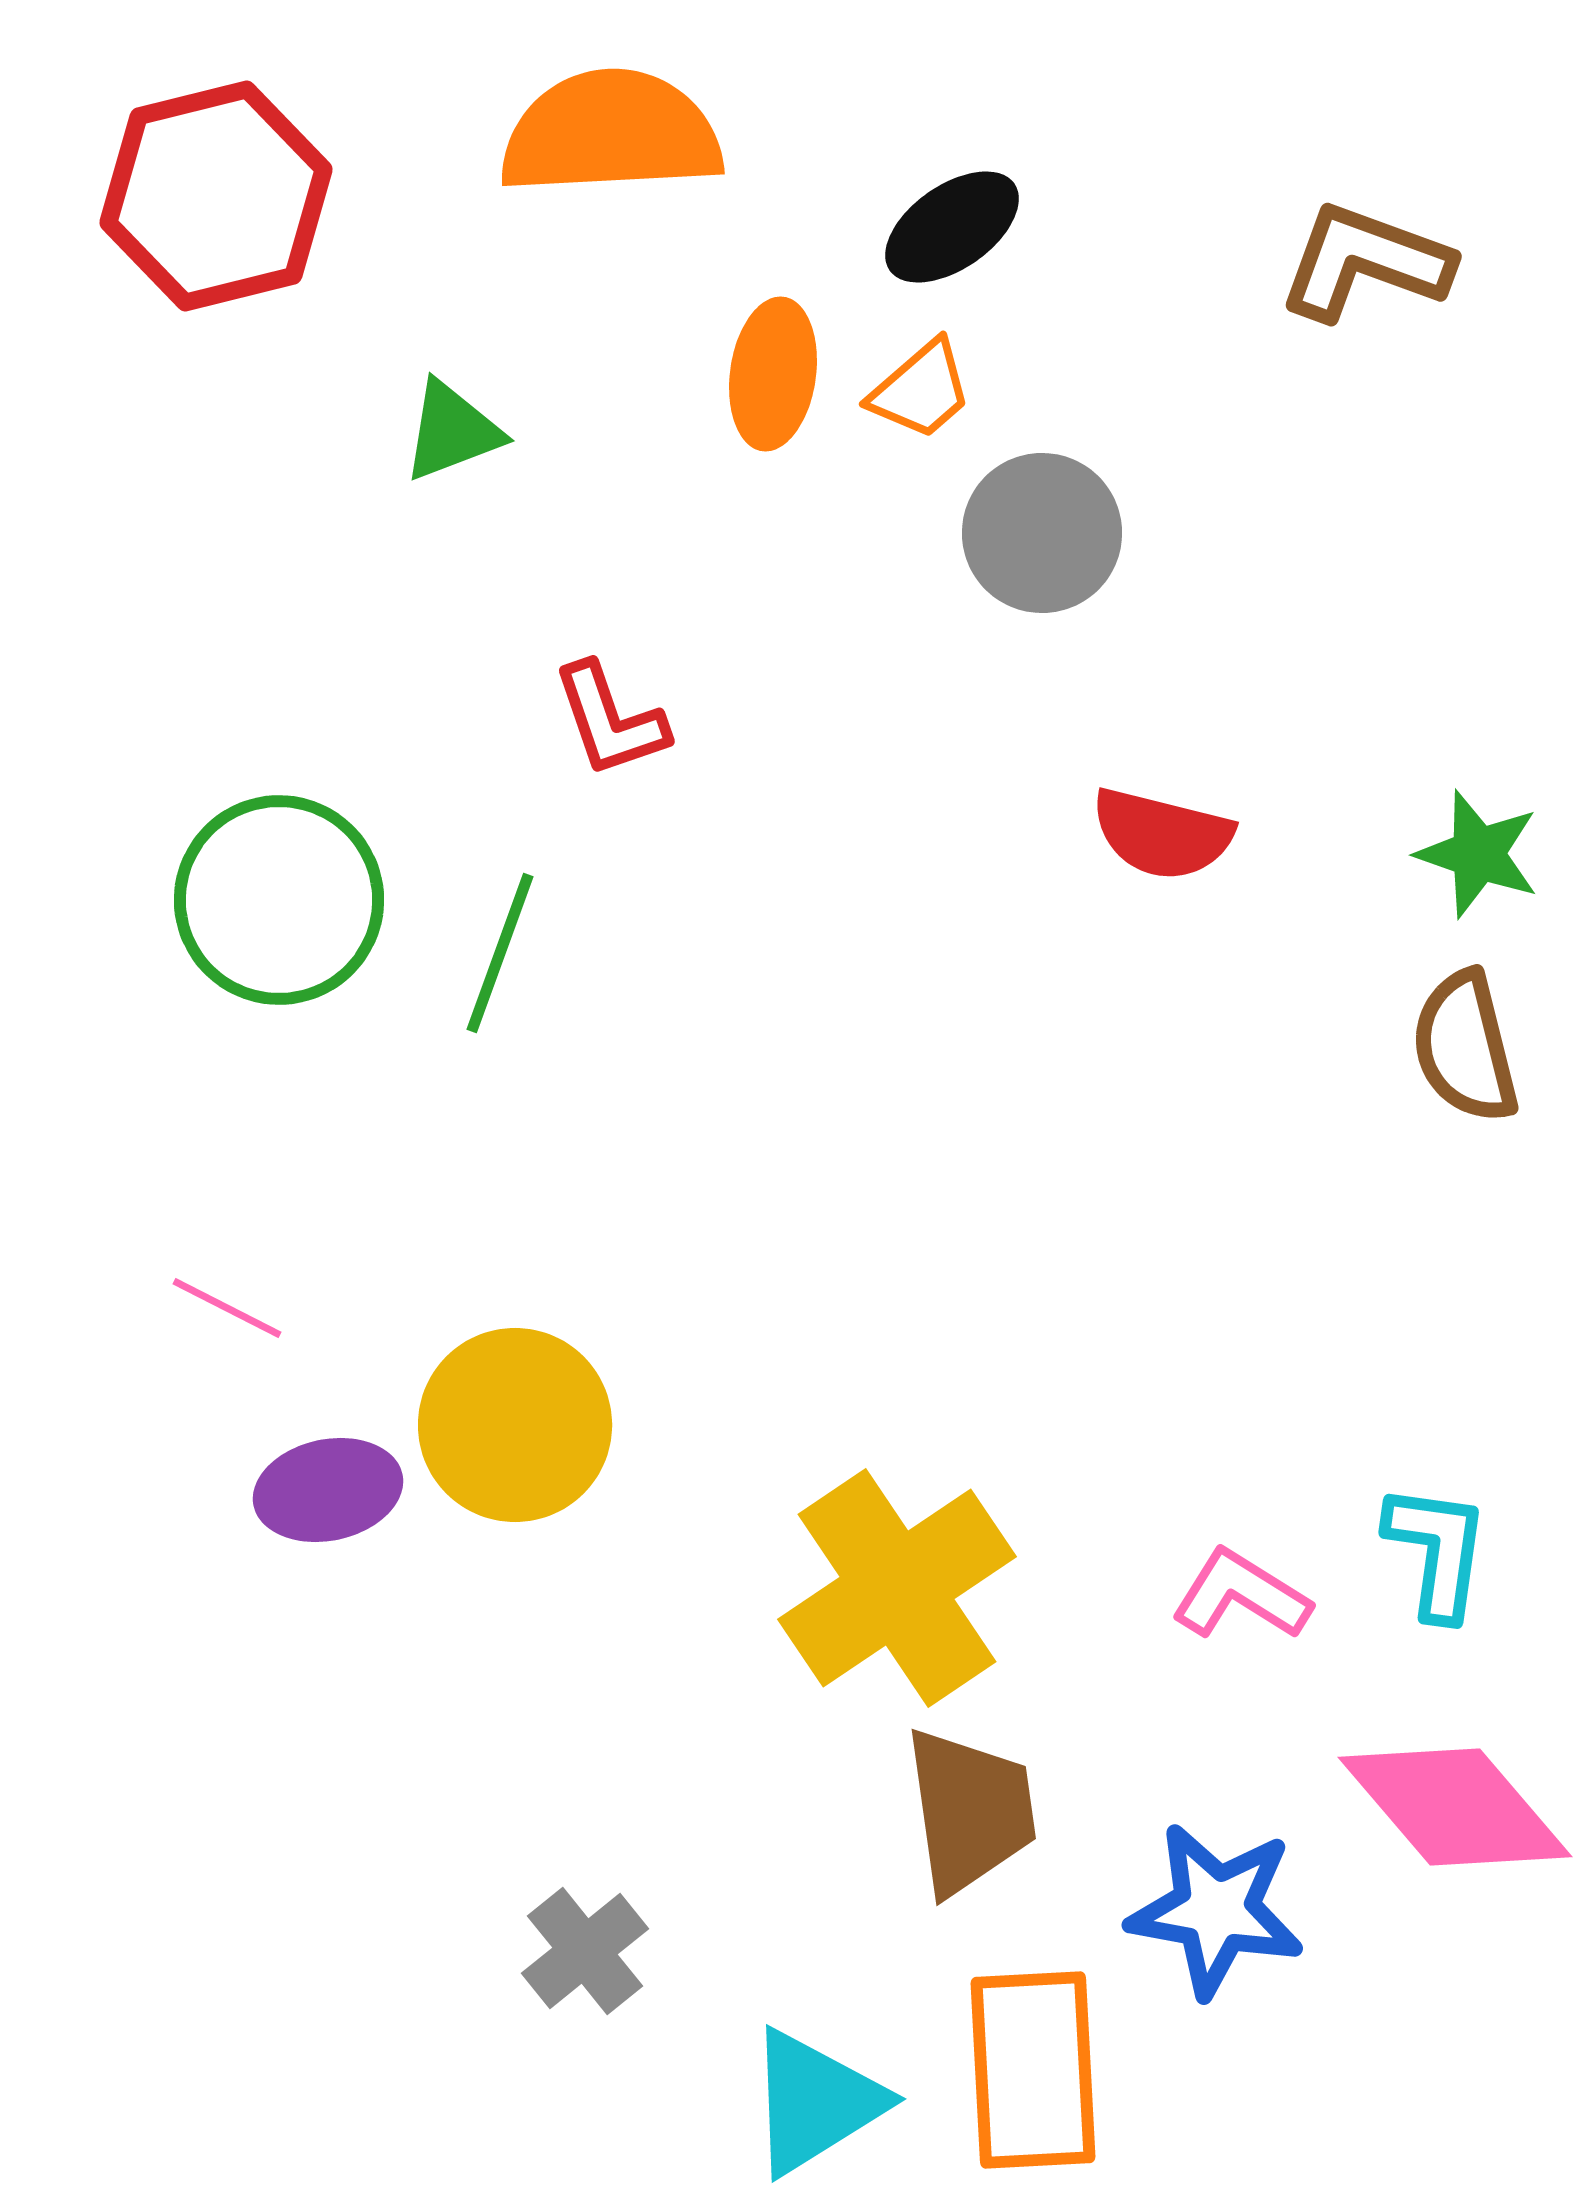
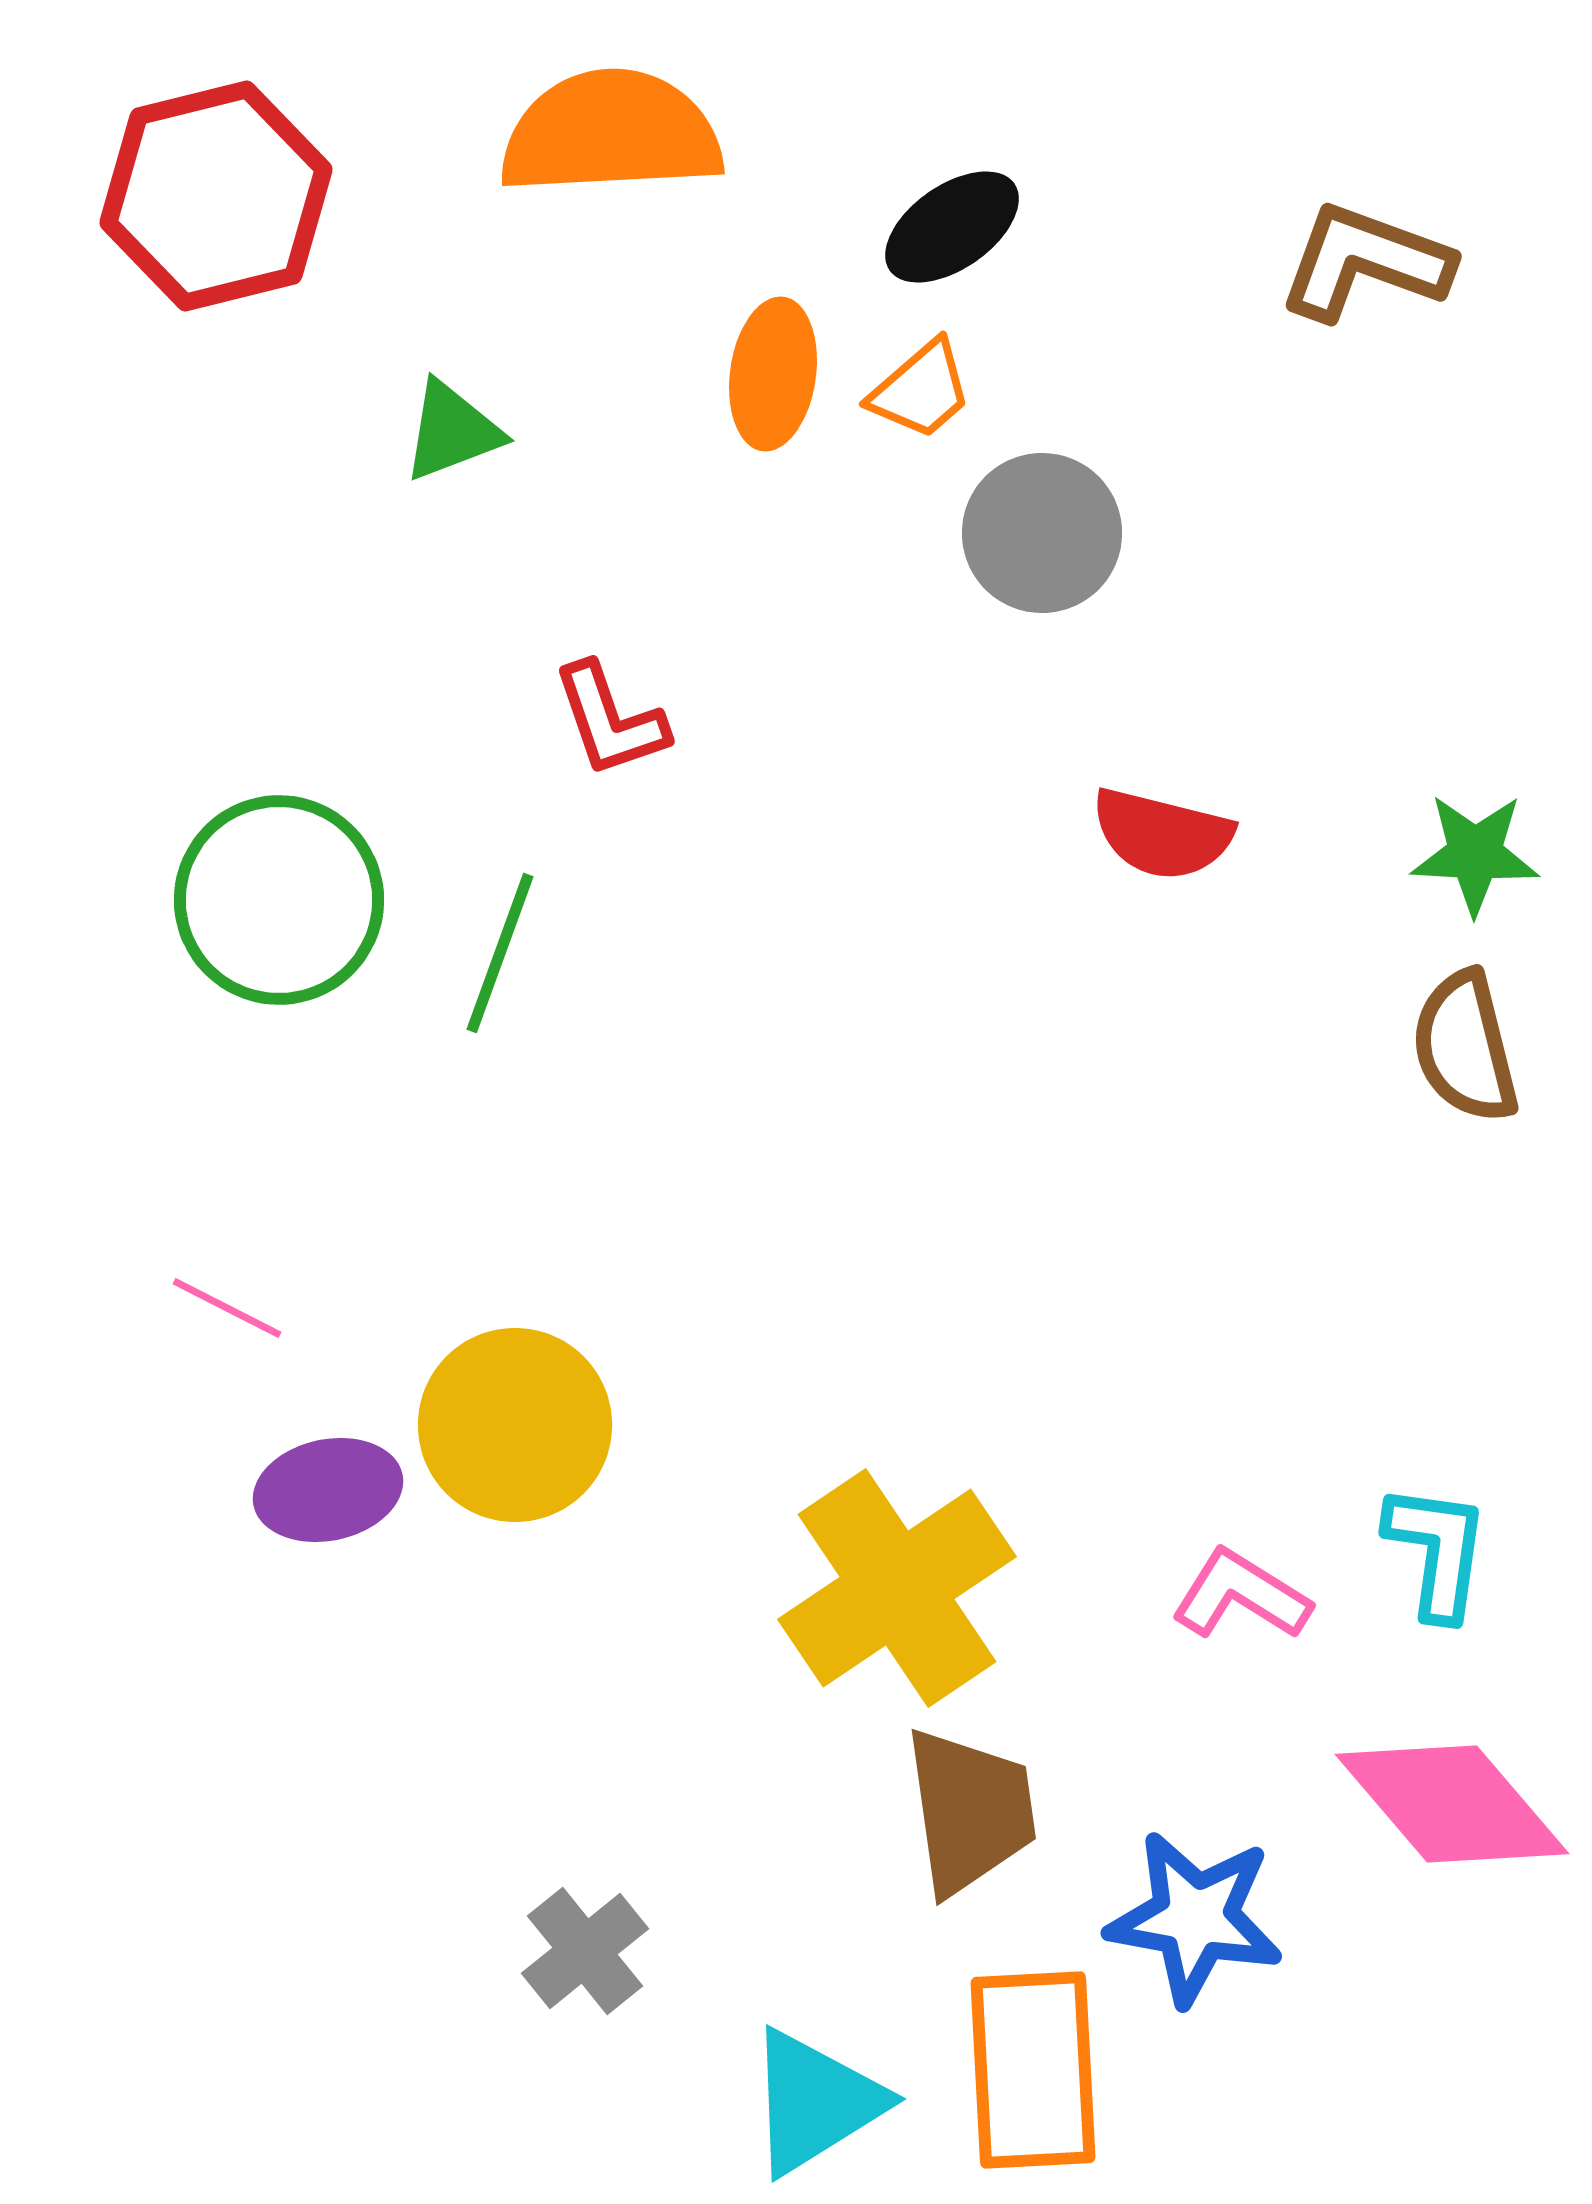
green star: moved 3 px left; rotated 16 degrees counterclockwise
pink diamond: moved 3 px left, 3 px up
blue star: moved 21 px left, 8 px down
